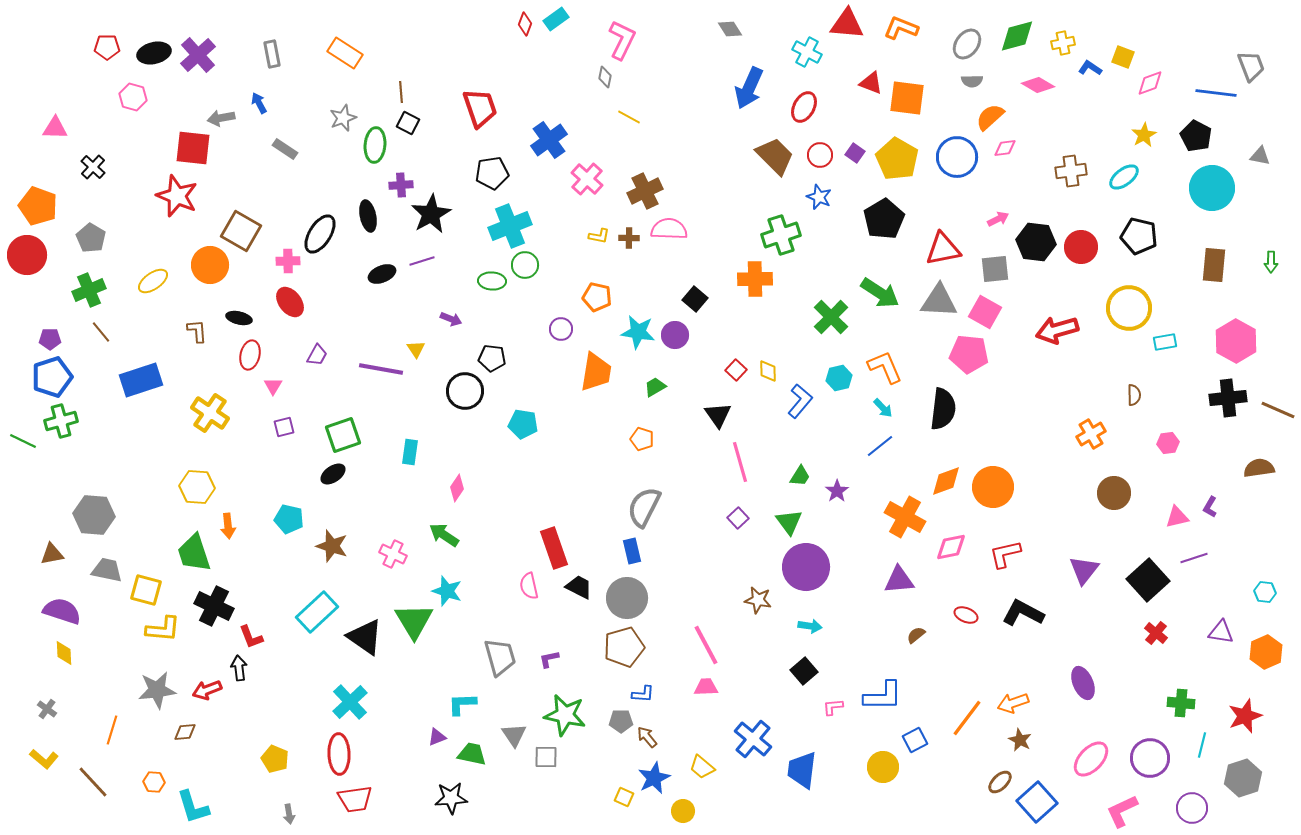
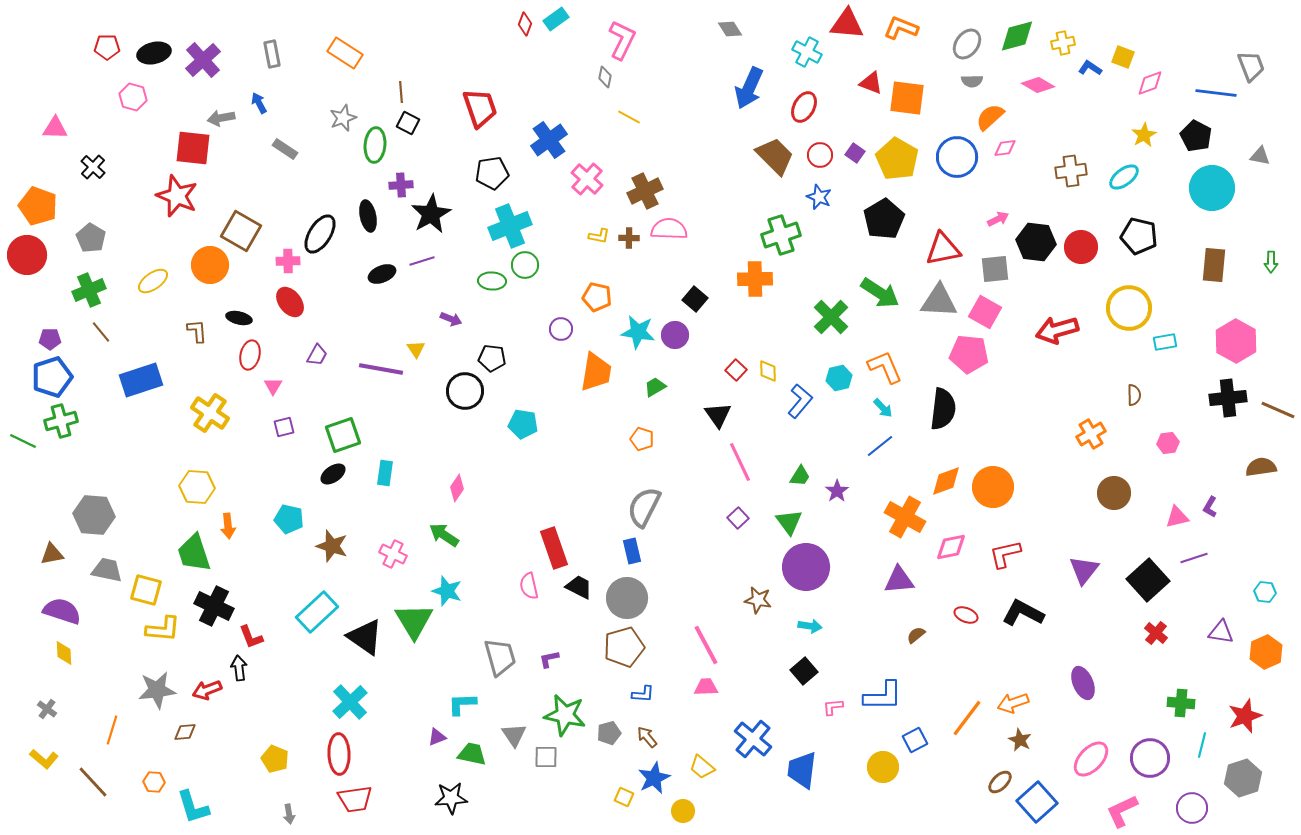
purple cross at (198, 55): moved 5 px right, 5 px down
cyan rectangle at (410, 452): moved 25 px left, 21 px down
pink line at (740, 462): rotated 9 degrees counterclockwise
brown semicircle at (1259, 468): moved 2 px right, 1 px up
gray pentagon at (621, 721): moved 12 px left, 12 px down; rotated 15 degrees counterclockwise
